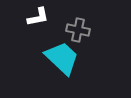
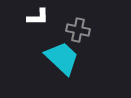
white L-shape: rotated 10 degrees clockwise
